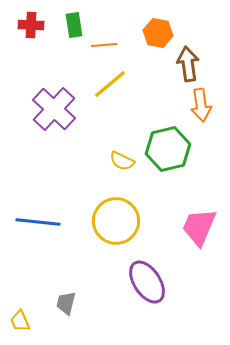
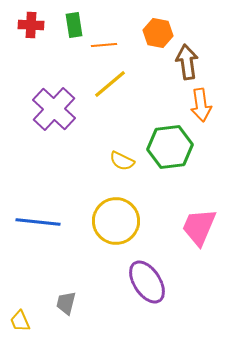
brown arrow: moved 1 px left, 2 px up
green hexagon: moved 2 px right, 2 px up; rotated 6 degrees clockwise
